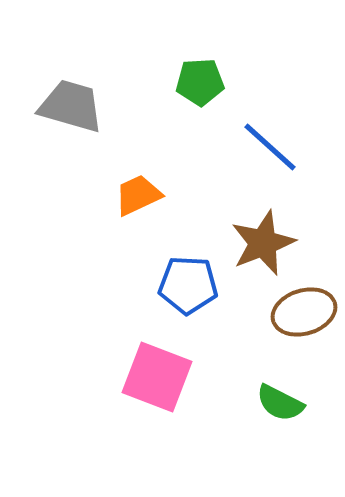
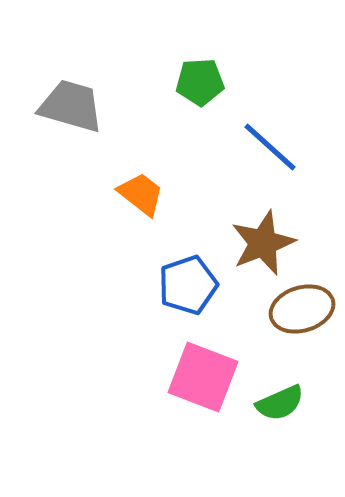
orange trapezoid: moved 3 px right, 1 px up; rotated 63 degrees clockwise
blue pentagon: rotated 22 degrees counterclockwise
brown ellipse: moved 2 px left, 3 px up
pink square: moved 46 px right
green semicircle: rotated 51 degrees counterclockwise
